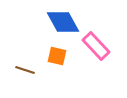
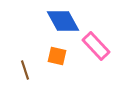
blue diamond: moved 1 px up
brown line: rotated 54 degrees clockwise
